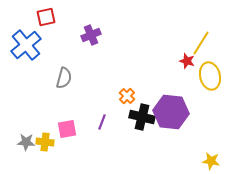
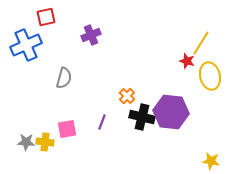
blue cross: rotated 16 degrees clockwise
